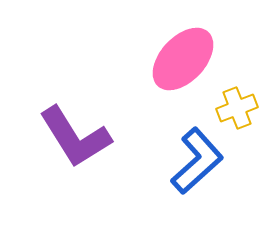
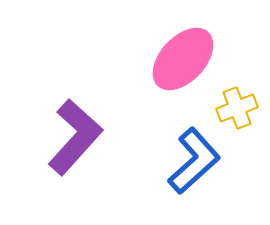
purple L-shape: rotated 106 degrees counterclockwise
blue L-shape: moved 3 px left
